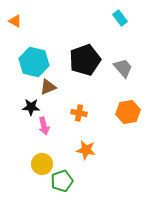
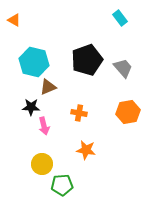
orange triangle: moved 1 px left, 1 px up
black pentagon: moved 2 px right
green pentagon: moved 4 px down; rotated 15 degrees clockwise
